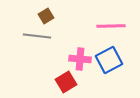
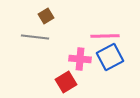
pink line: moved 6 px left, 10 px down
gray line: moved 2 px left, 1 px down
blue square: moved 1 px right, 3 px up
